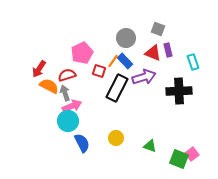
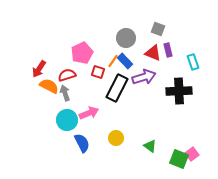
red square: moved 1 px left, 1 px down
pink arrow: moved 17 px right, 7 px down
cyan circle: moved 1 px left, 1 px up
green triangle: rotated 16 degrees clockwise
